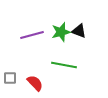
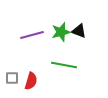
gray square: moved 2 px right
red semicircle: moved 4 px left, 2 px up; rotated 60 degrees clockwise
